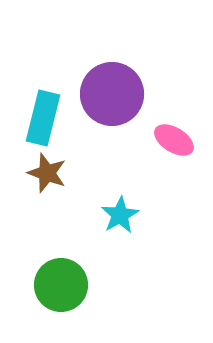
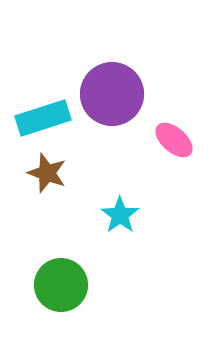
cyan rectangle: rotated 58 degrees clockwise
pink ellipse: rotated 9 degrees clockwise
cyan star: rotated 6 degrees counterclockwise
